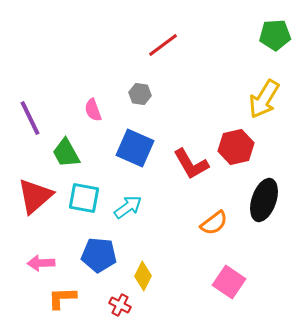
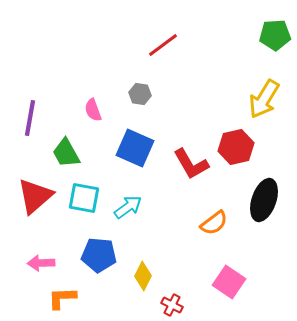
purple line: rotated 36 degrees clockwise
red cross: moved 52 px right
